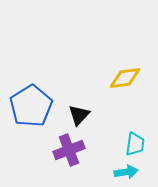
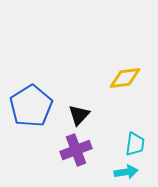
purple cross: moved 7 px right
